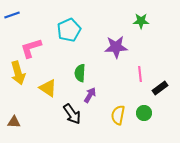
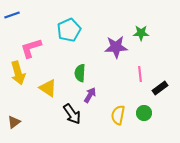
green star: moved 12 px down
brown triangle: rotated 40 degrees counterclockwise
